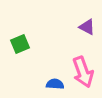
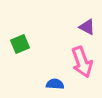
pink arrow: moved 1 px left, 10 px up
